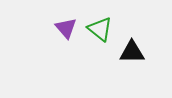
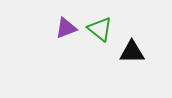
purple triangle: rotated 50 degrees clockwise
